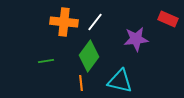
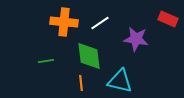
white line: moved 5 px right, 1 px down; rotated 18 degrees clockwise
purple star: rotated 15 degrees clockwise
green diamond: rotated 44 degrees counterclockwise
